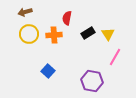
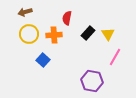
black rectangle: rotated 16 degrees counterclockwise
blue square: moved 5 px left, 11 px up
